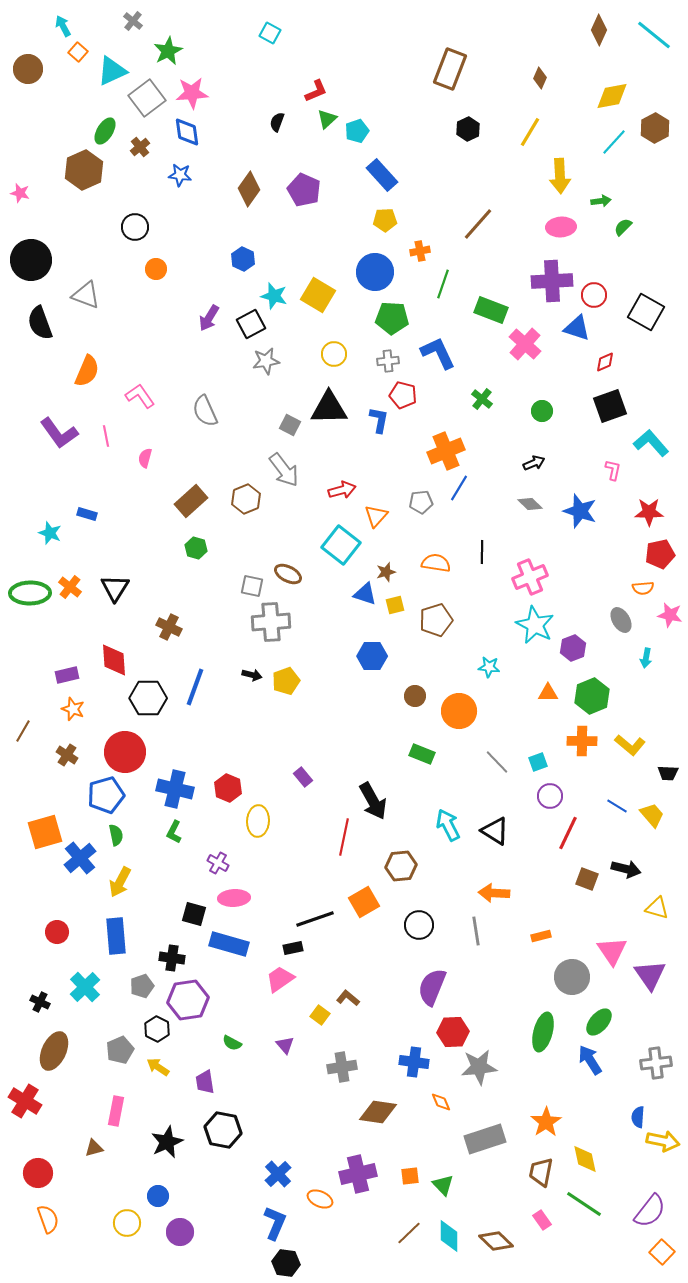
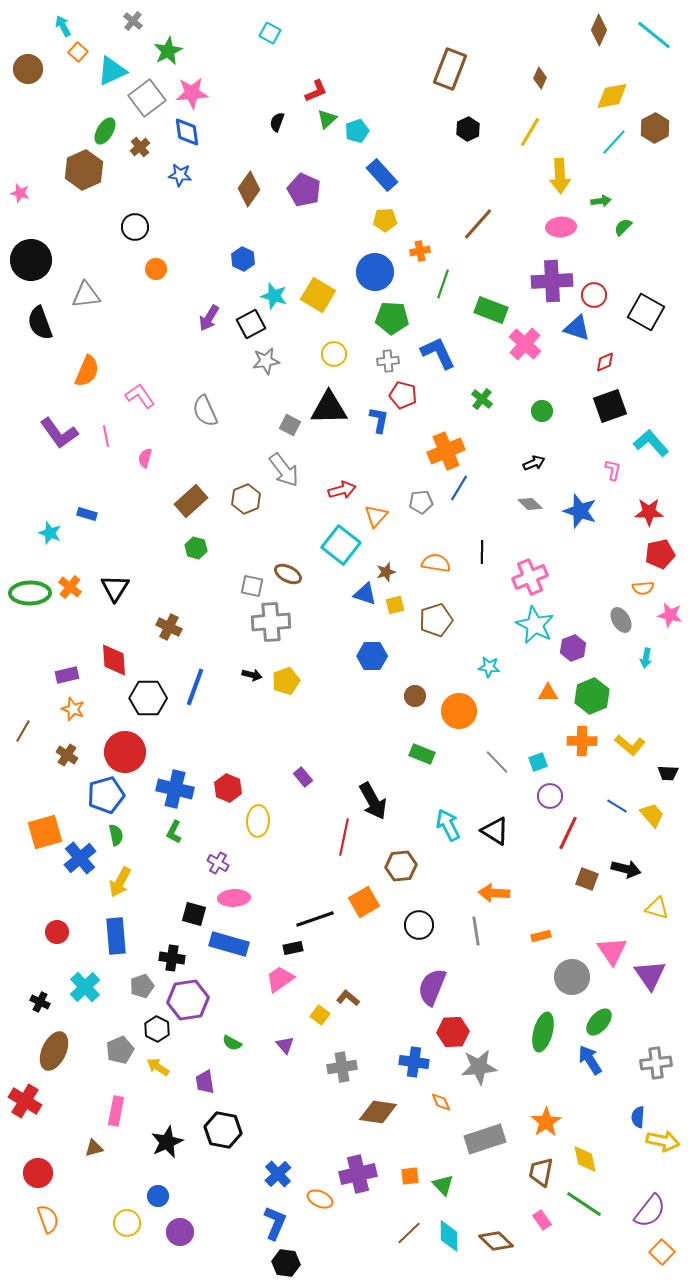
gray triangle at (86, 295): rotated 28 degrees counterclockwise
